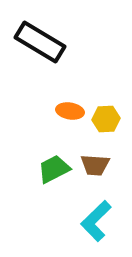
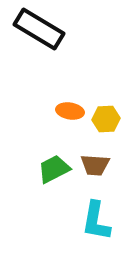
black rectangle: moved 1 px left, 13 px up
cyan L-shape: rotated 36 degrees counterclockwise
